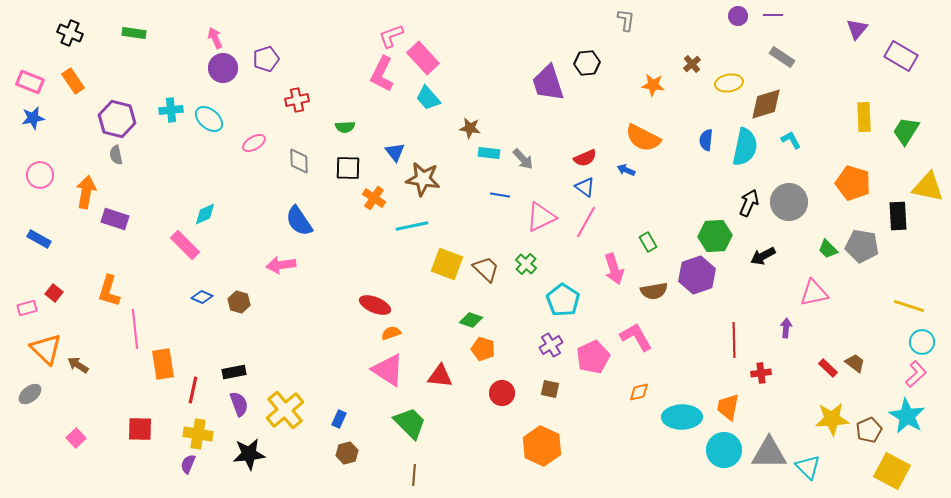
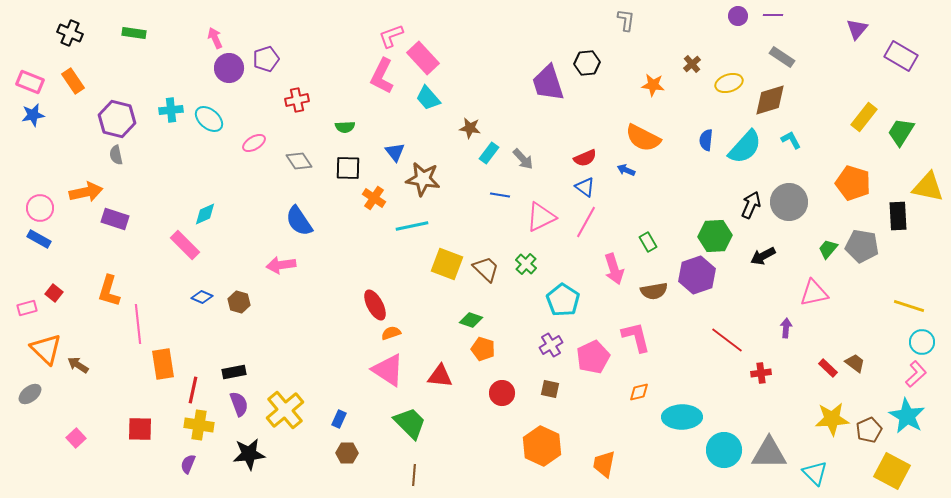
purple circle at (223, 68): moved 6 px right
pink L-shape at (382, 74): moved 2 px down
yellow ellipse at (729, 83): rotated 8 degrees counterclockwise
brown diamond at (766, 104): moved 4 px right, 4 px up
yellow rectangle at (864, 117): rotated 40 degrees clockwise
blue star at (33, 118): moved 3 px up
green trapezoid at (906, 131): moved 5 px left, 1 px down
cyan semicircle at (745, 147): rotated 30 degrees clockwise
cyan rectangle at (489, 153): rotated 60 degrees counterclockwise
gray diamond at (299, 161): rotated 32 degrees counterclockwise
pink circle at (40, 175): moved 33 px down
orange arrow at (86, 192): rotated 68 degrees clockwise
black arrow at (749, 203): moved 2 px right, 2 px down
green trapezoid at (828, 249): rotated 85 degrees clockwise
red ellipse at (375, 305): rotated 40 degrees clockwise
pink line at (135, 329): moved 3 px right, 5 px up
pink L-shape at (636, 337): rotated 16 degrees clockwise
red line at (734, 340): moved 7 px left; rotated 52 degrees counterclockwise
orange trapezoid at (728, 407): moved 124 px left, 57 px down
yellow cross at (198, 434): moved 1 px right, 9 px up
brown hexagon at (347, 453): rotated 15 degrees clockwise
cyan triangle at (808, 467): moved 7 px right, 6 px down
